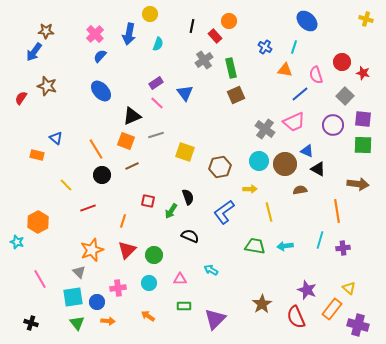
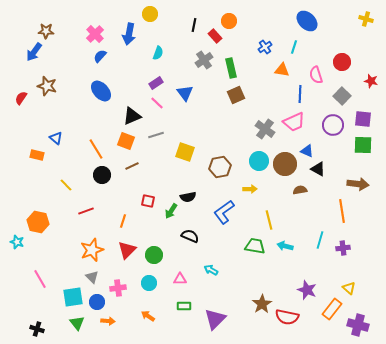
black line at (192, 26): moved 2 px right, 1 px up
cyan semicircle at (158, 44): moved 9 px down
blue cross at (265, 47): rotated 24 degrees clockwise
orange triangle at (285, 70): moved 3 px left
red star at (363, 73): moved 8 px right, 8 px down
blue line at (300, 94): rotated 48 degrees counterclockwise
gray square at (345, 96): moved 3 px left
black semicircle at (188, 197): rotated 98 degrees clockwise
red line at (88, 208): moved 2 px left, 3 px down
orange line at (337, 211): moved 5 px right
yellow line at (269, 212): moved 8 px down
orange hexagon at (38, 222): rotated 20 degrees counterclockwise
cyan arrow at (285, 246): rotated 21 degrees clockwise
gray triangle at (79, 272): moved 13 px right, 5 px down
red semicircle at (296, 317): moved 9 px left; rotated 55 degrees counterclockwise
black cross at (31, 323): moved 6 px right, 6 px down
